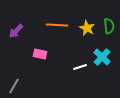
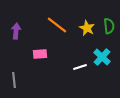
orange line: rotated 35 degrees clockwise
purple arrow: rotated 140 degrees clockwise
pink rectangle: rotated 16 degrees counterclockwise
gray line: moved 6 px up; rotated 35 degrees counterclockwise
